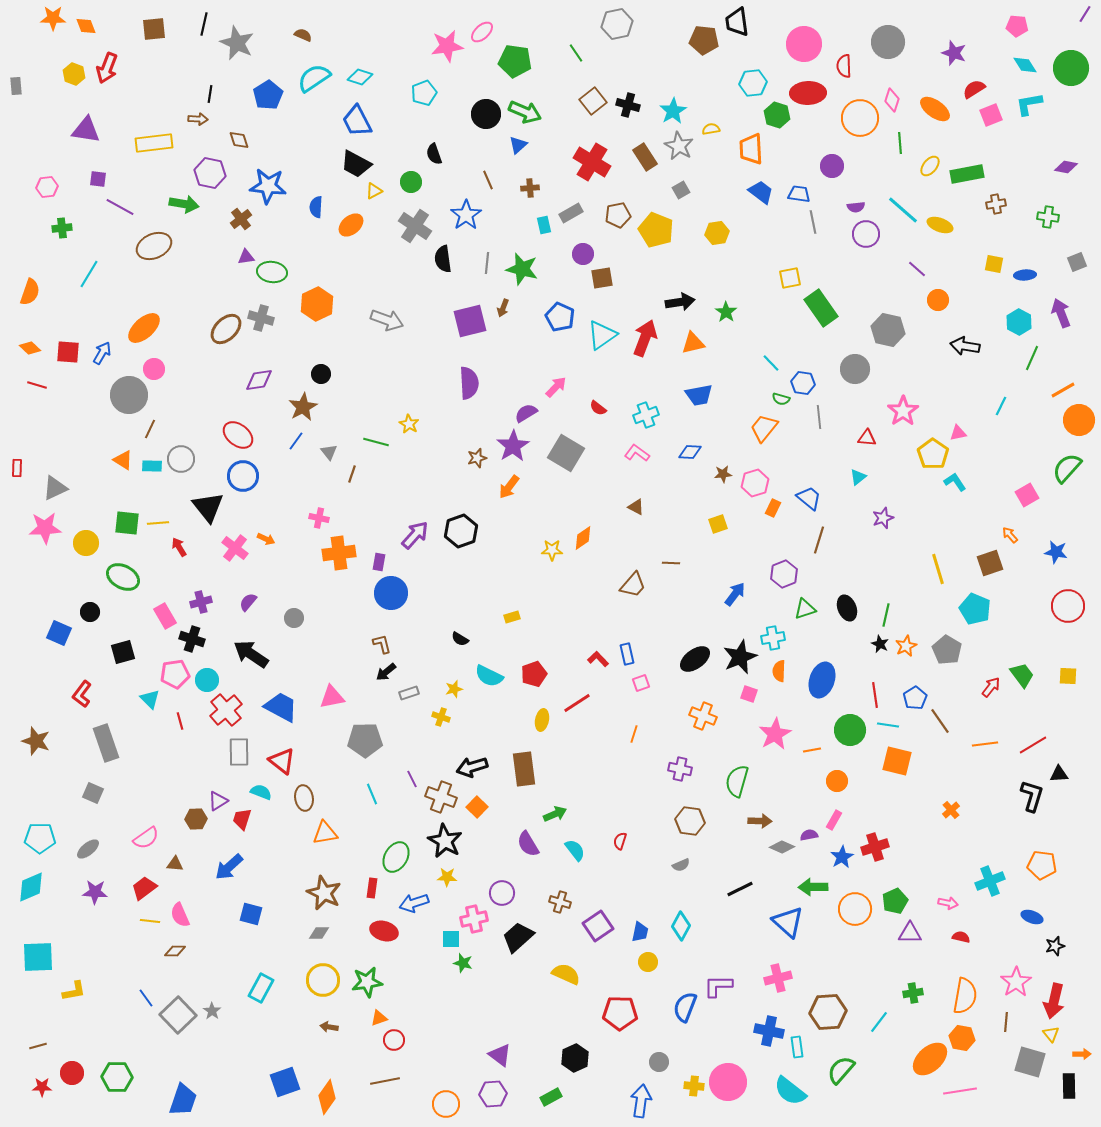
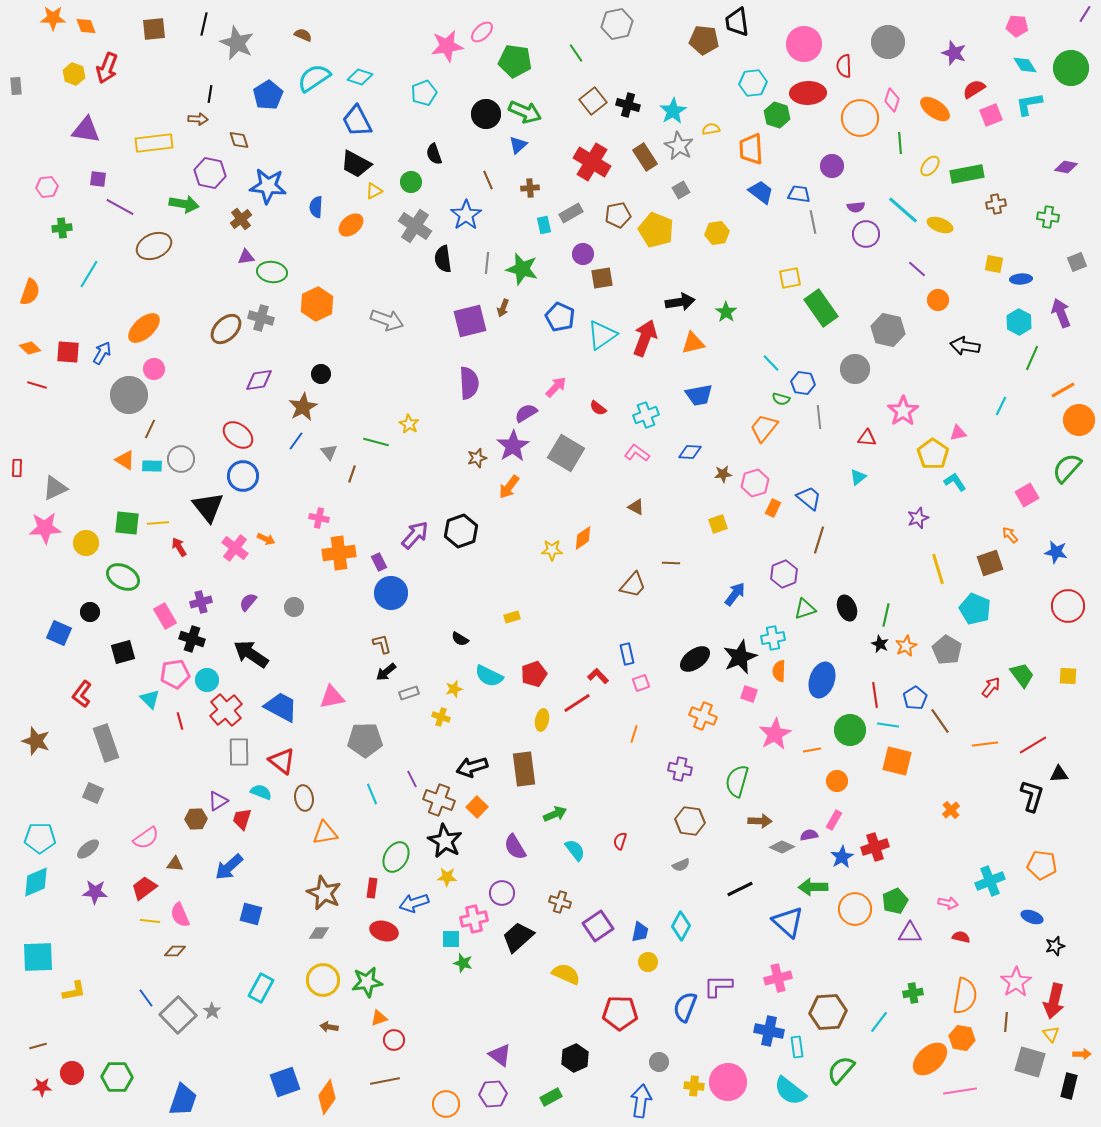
blue ellipse at (1025, 275): moved 4 px left, 4 px down
orange triangle at (123, 460): moved 2 px right
purple star at (883, 518): moved 35 px right
purple rectangle at (379, 562): rotated 36 degrees counterclockwise
gray circle at (294, 618): moved 11 px up
red L-shape at (598, 659): moved 17 px down
brown cross at (441, 797): moved 2 px left, 3 px down
purple semicircle at (528, 844): moved 13 px left, 3 px down
cyan diamond at (31, 887): moved 5 px right, 5 px up
black rectangle at (1069, 1086): rotated 15 degrees clockwise
